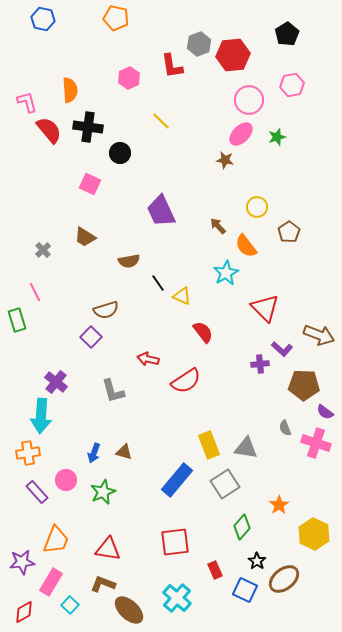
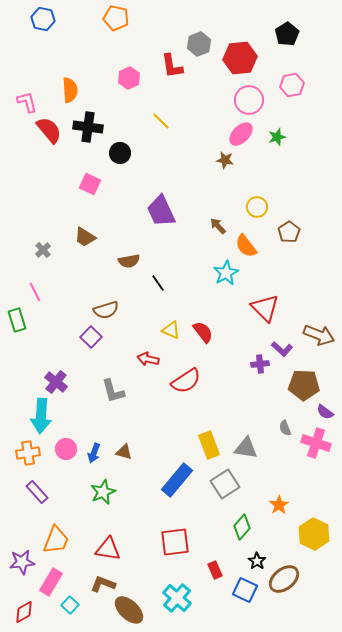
red hexagon at (233, 55): moved 7 px right, 3 px down
yellow triangle at (182, 296): moved 11 px left, 34 px down
pink circle at (66, 480): moved 31 px up
